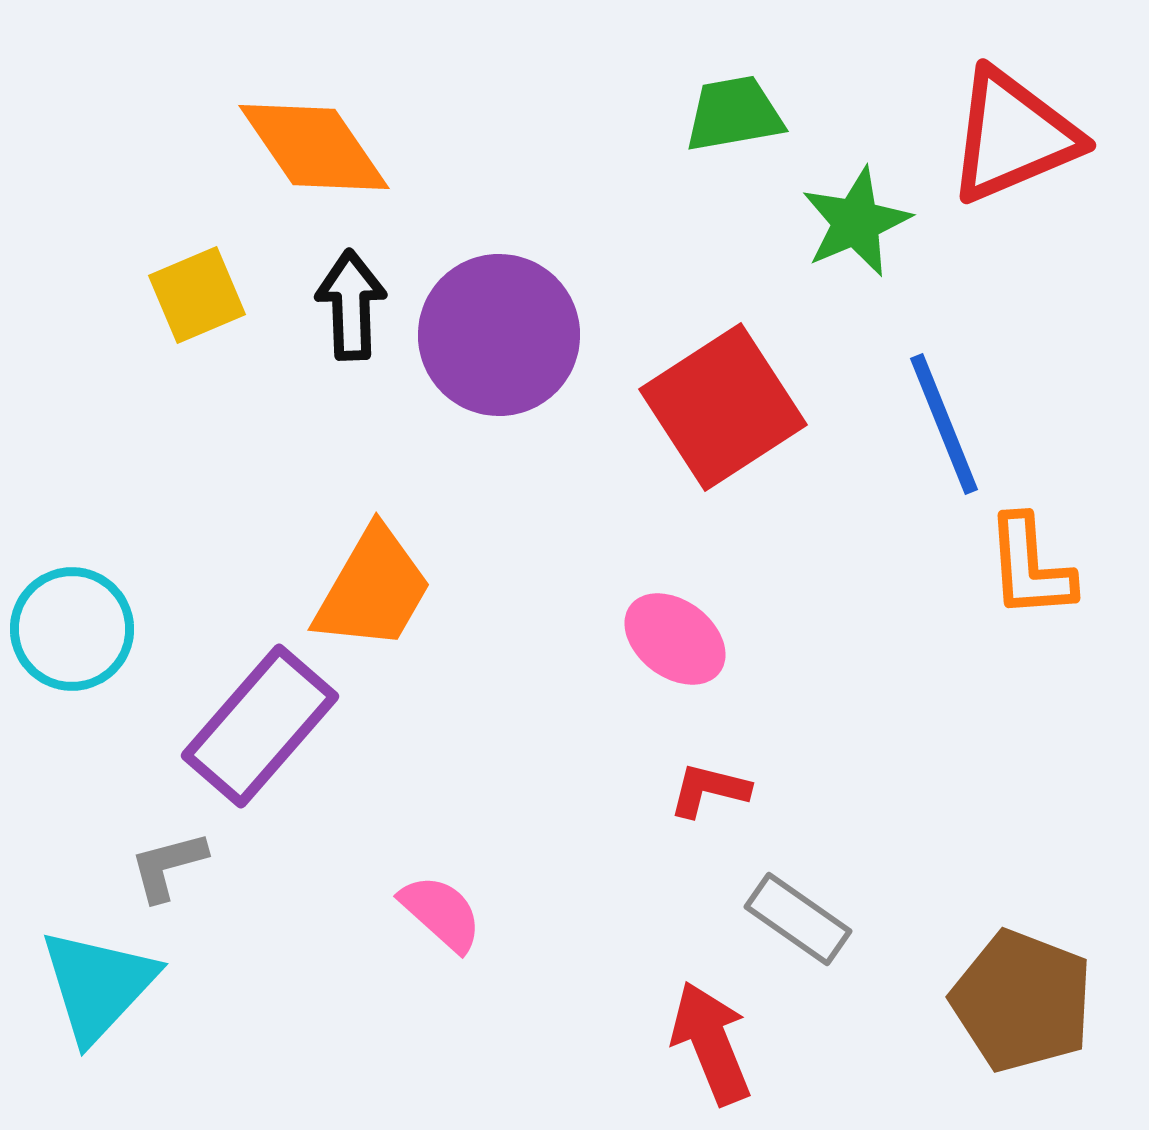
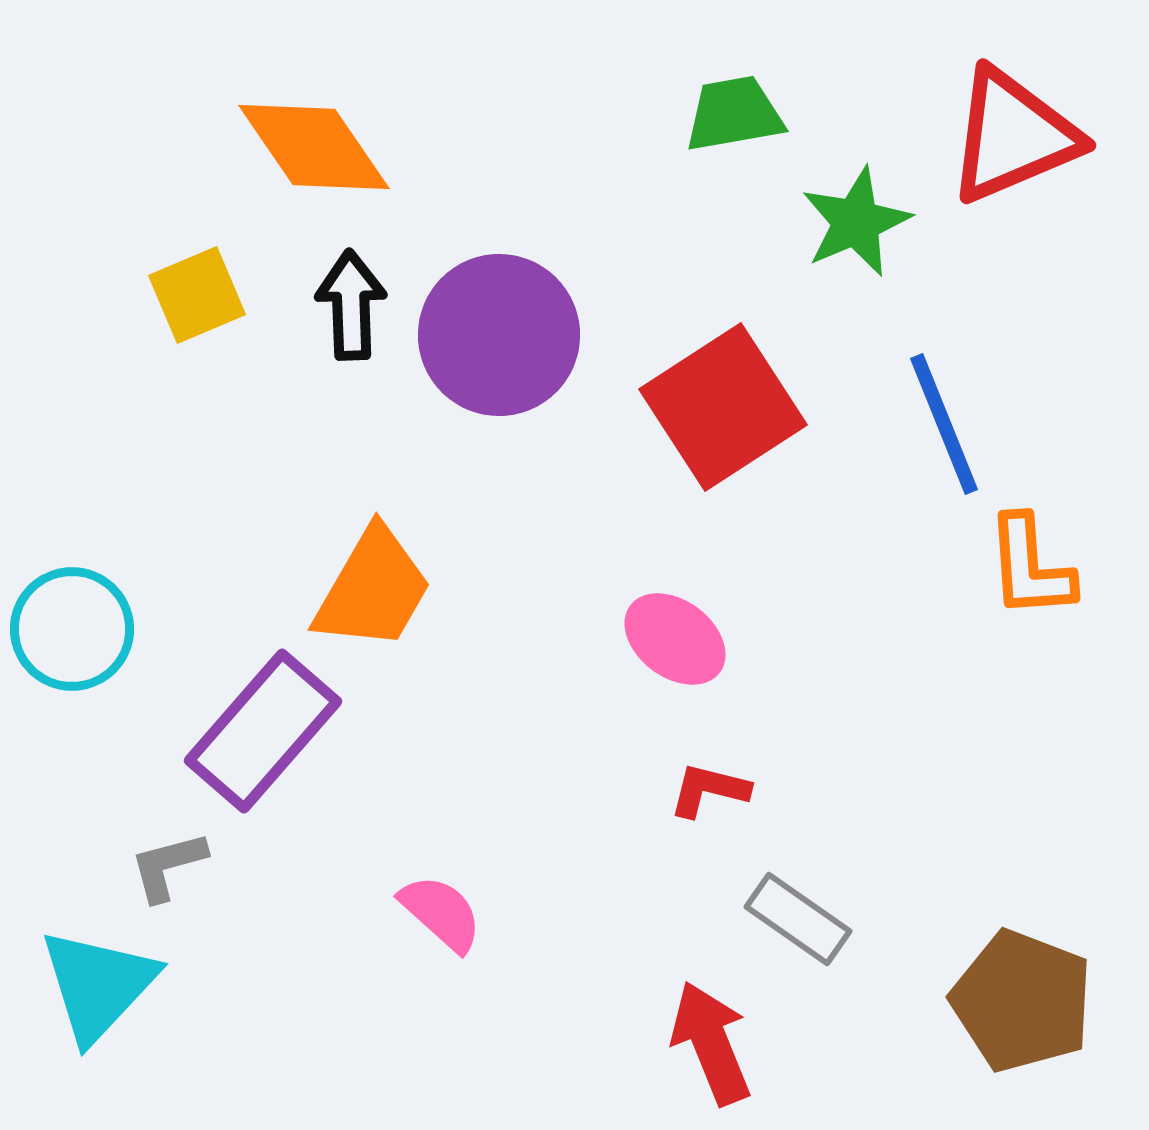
purple rectangle: moved 3 px right, 5 px down
